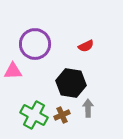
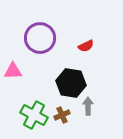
purple circle: moved 5 px right, 6 px up
gray arrow: moved 2 px up
